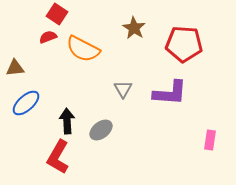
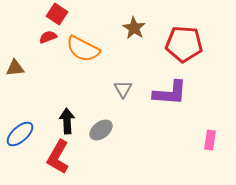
blue ellipse: moved 6 px left, 31 px down
